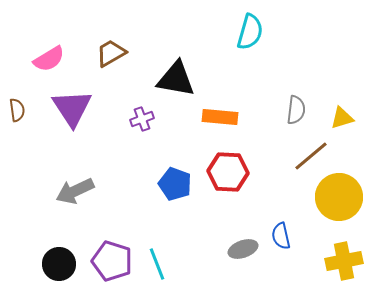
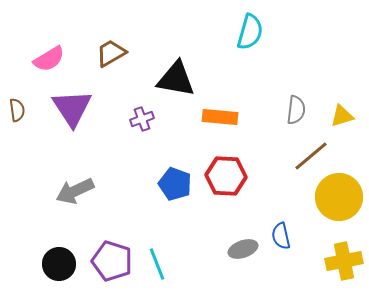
yellow triangle: moved 2 px up
red hexagon: moved 2 px left, 4 px down
